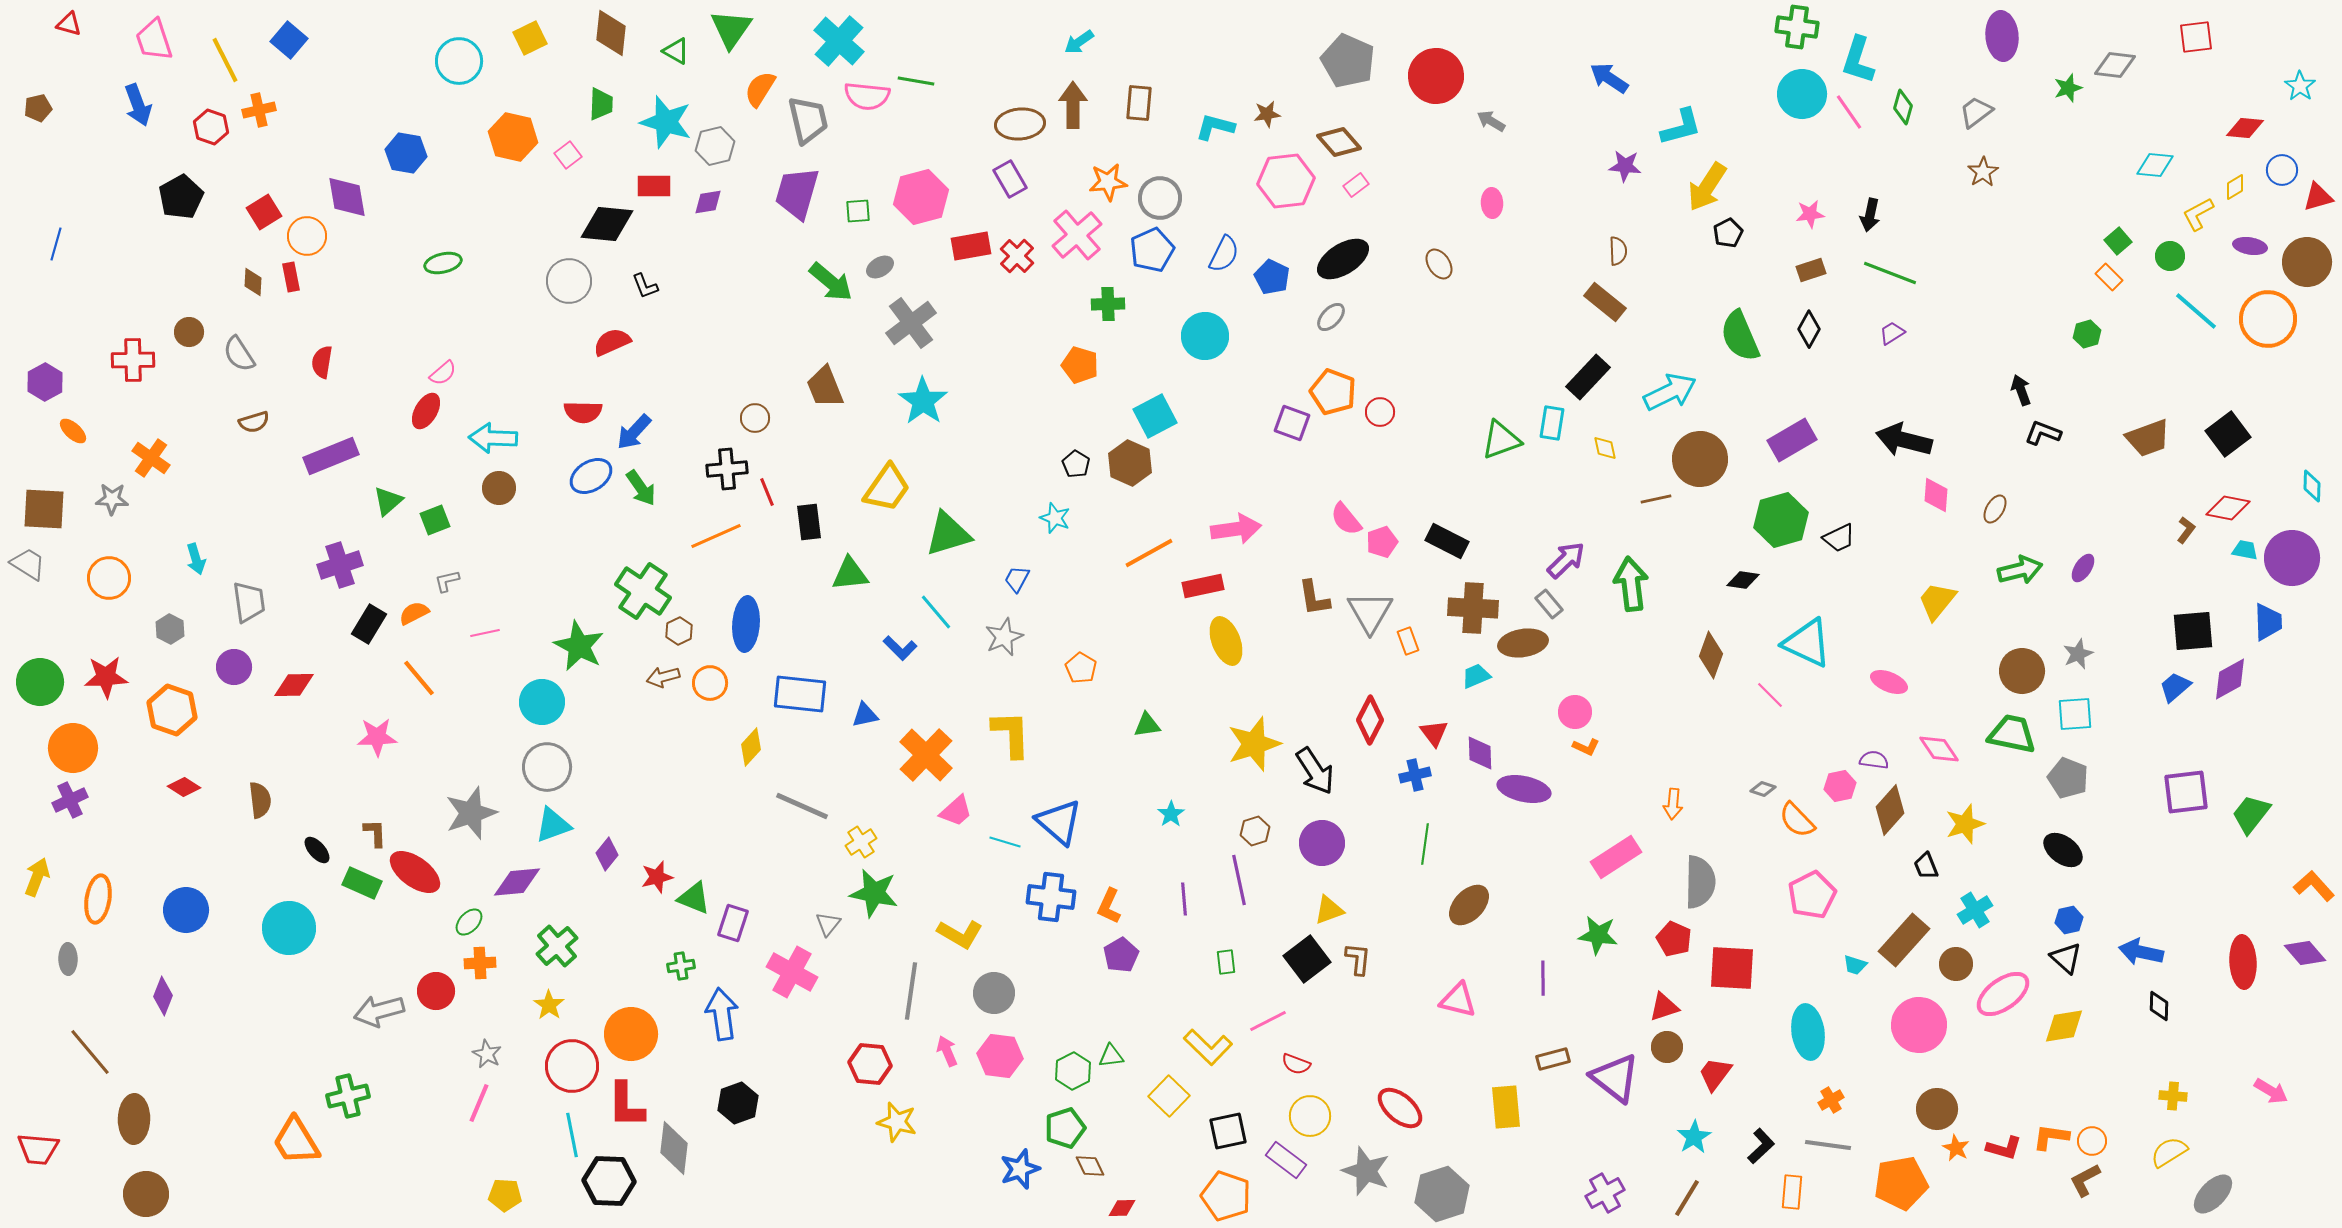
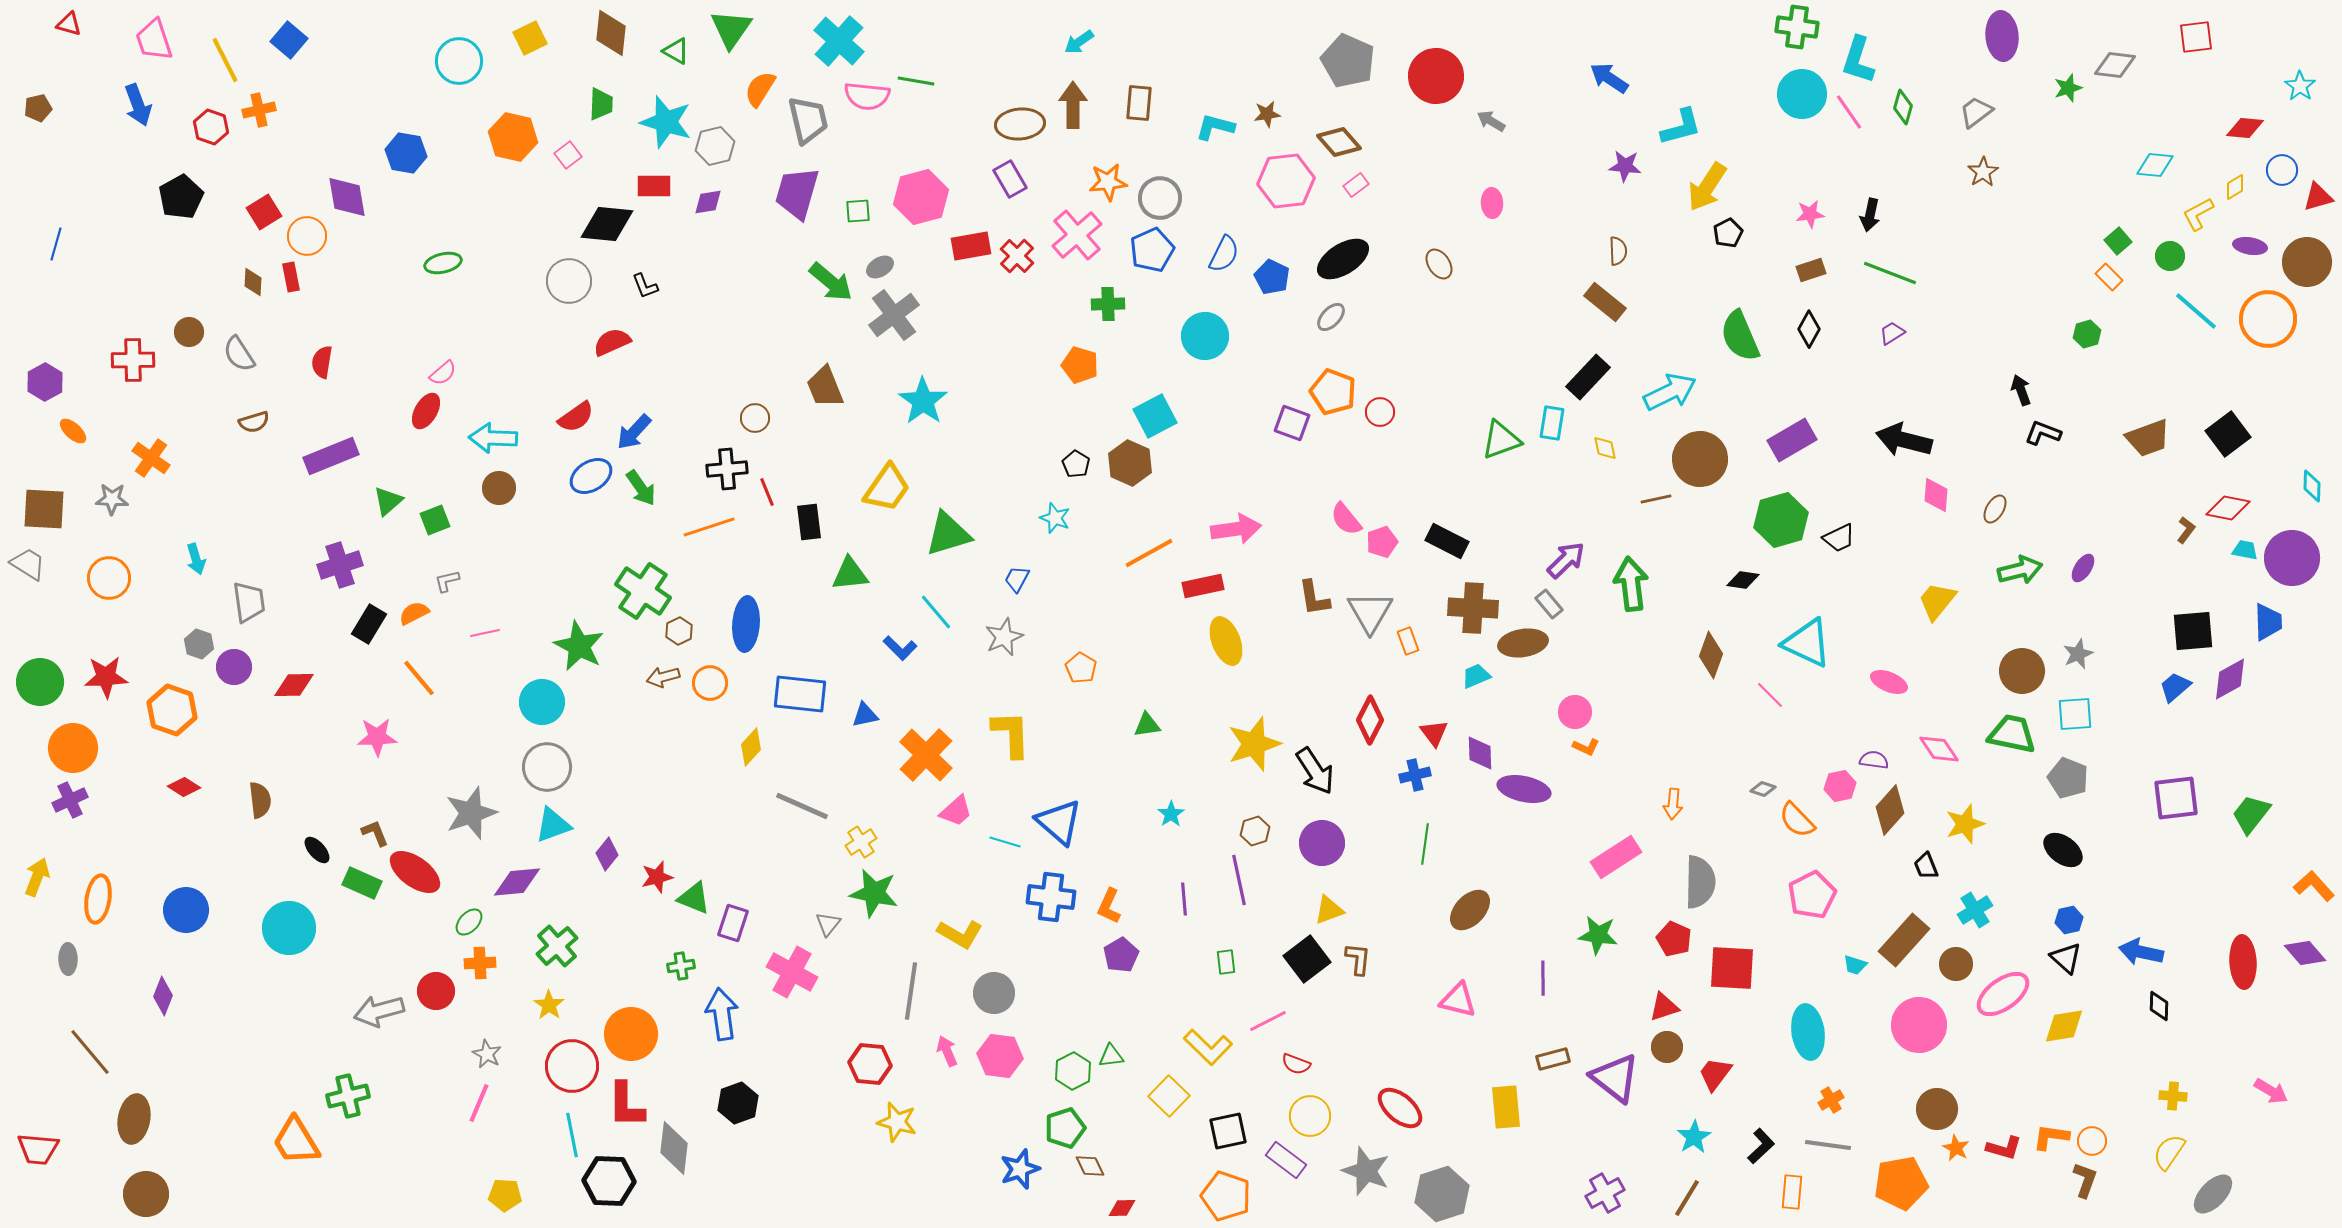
gray cross at (911, 323): moved 17 px left, 8 px up
red semicircle at (583, 412): moved 7 px left, 5 px down; rotated 36 degrees counterclockwise
orange line at (716, 536): moved 7 px left, 9 px up; rotated 6 degrees clockwise
gray hexagon at (170, 629): moved 29 px right, 15 px down; rotated 8 degrees counterclockwise
purple square at (2186, 792): moved 10 px left, 6 px down
brown L-shape at (375, 833): rotated 20 degrees counterclockwise
brown ellipse at (1469, 905): moved 1 px right, 5 px down
brown ellipse at (134, 1119): rotated 9 degrees clockwise
yellow semicircle at (2169, 1152): rotated 24 degrees counterclockwise
brown L-shape at (2085, 1180): rotated 138 degrees clockwise
